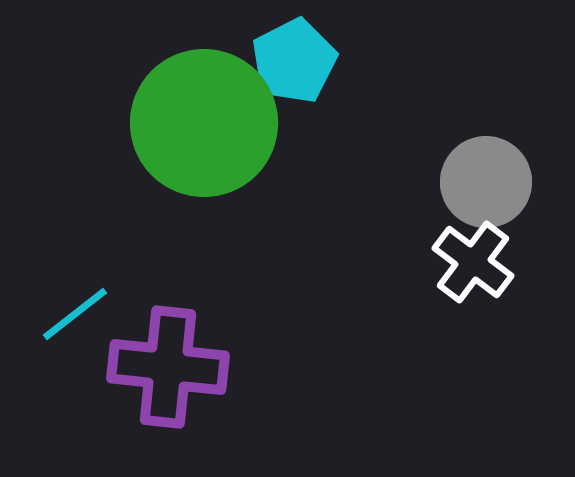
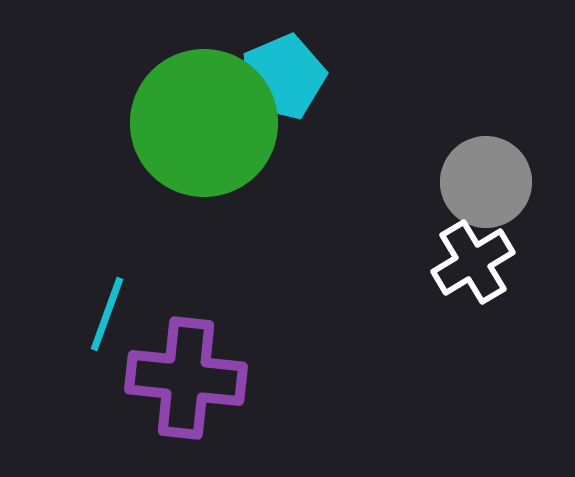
cyan pentagon: moved 11 px left, 16 px down; rotated 4 degrees clockwise
white cross: rotated 22 degrees clockwise
cyan line: moved 32 px right; rotated 32 degrees counterclockwise
purple cross: moved 18 px right, 11 px down
